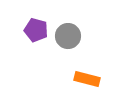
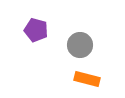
gray circle: moved 12 px right, 9 px down
